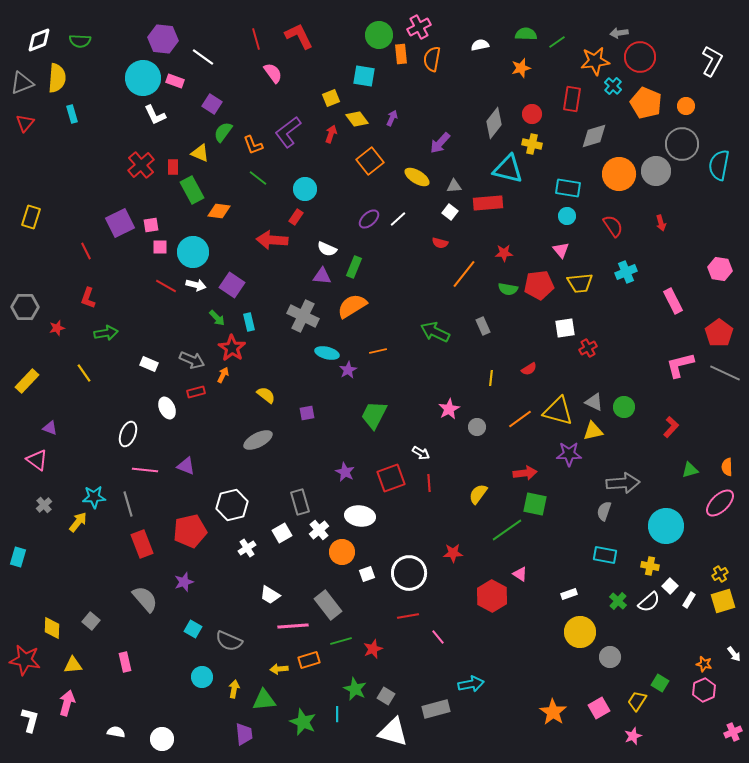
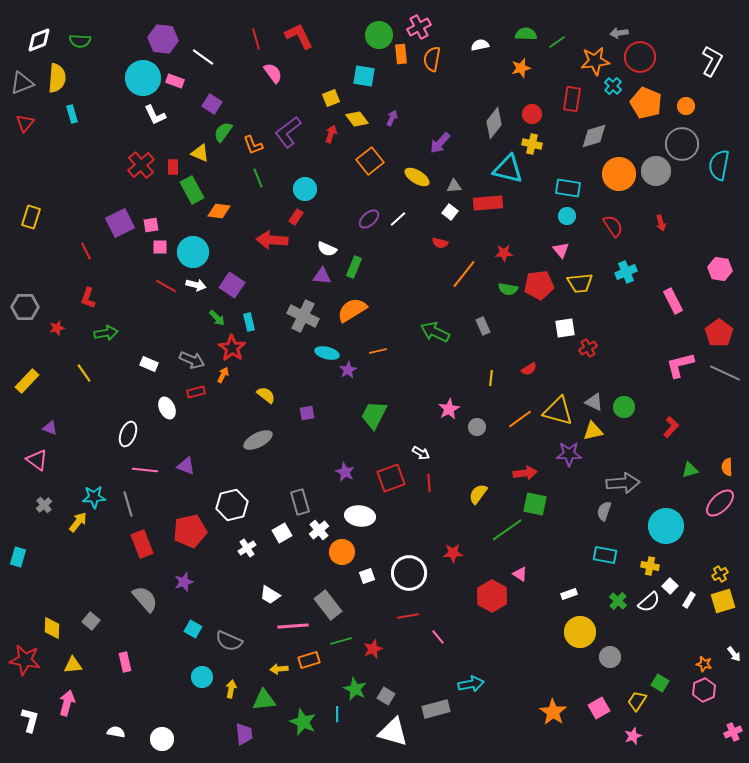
green line at (258, 178): rotated 30 degrees clockwise
orange semicircle at (352, 306): moved 4 px down
white square at (367, 574): moved 2 px down
yellow arrow at (234, 689): moved 3 px left
